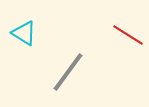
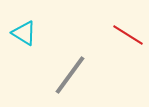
gray line: moved 2 px right, 3 px down
